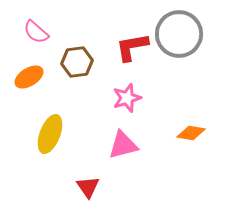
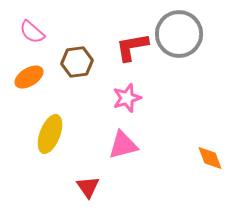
pink semicircle: moved 4 px left
orange diamond: moved 19 px right, 25 px down; rotated 60 degrees clockwise
